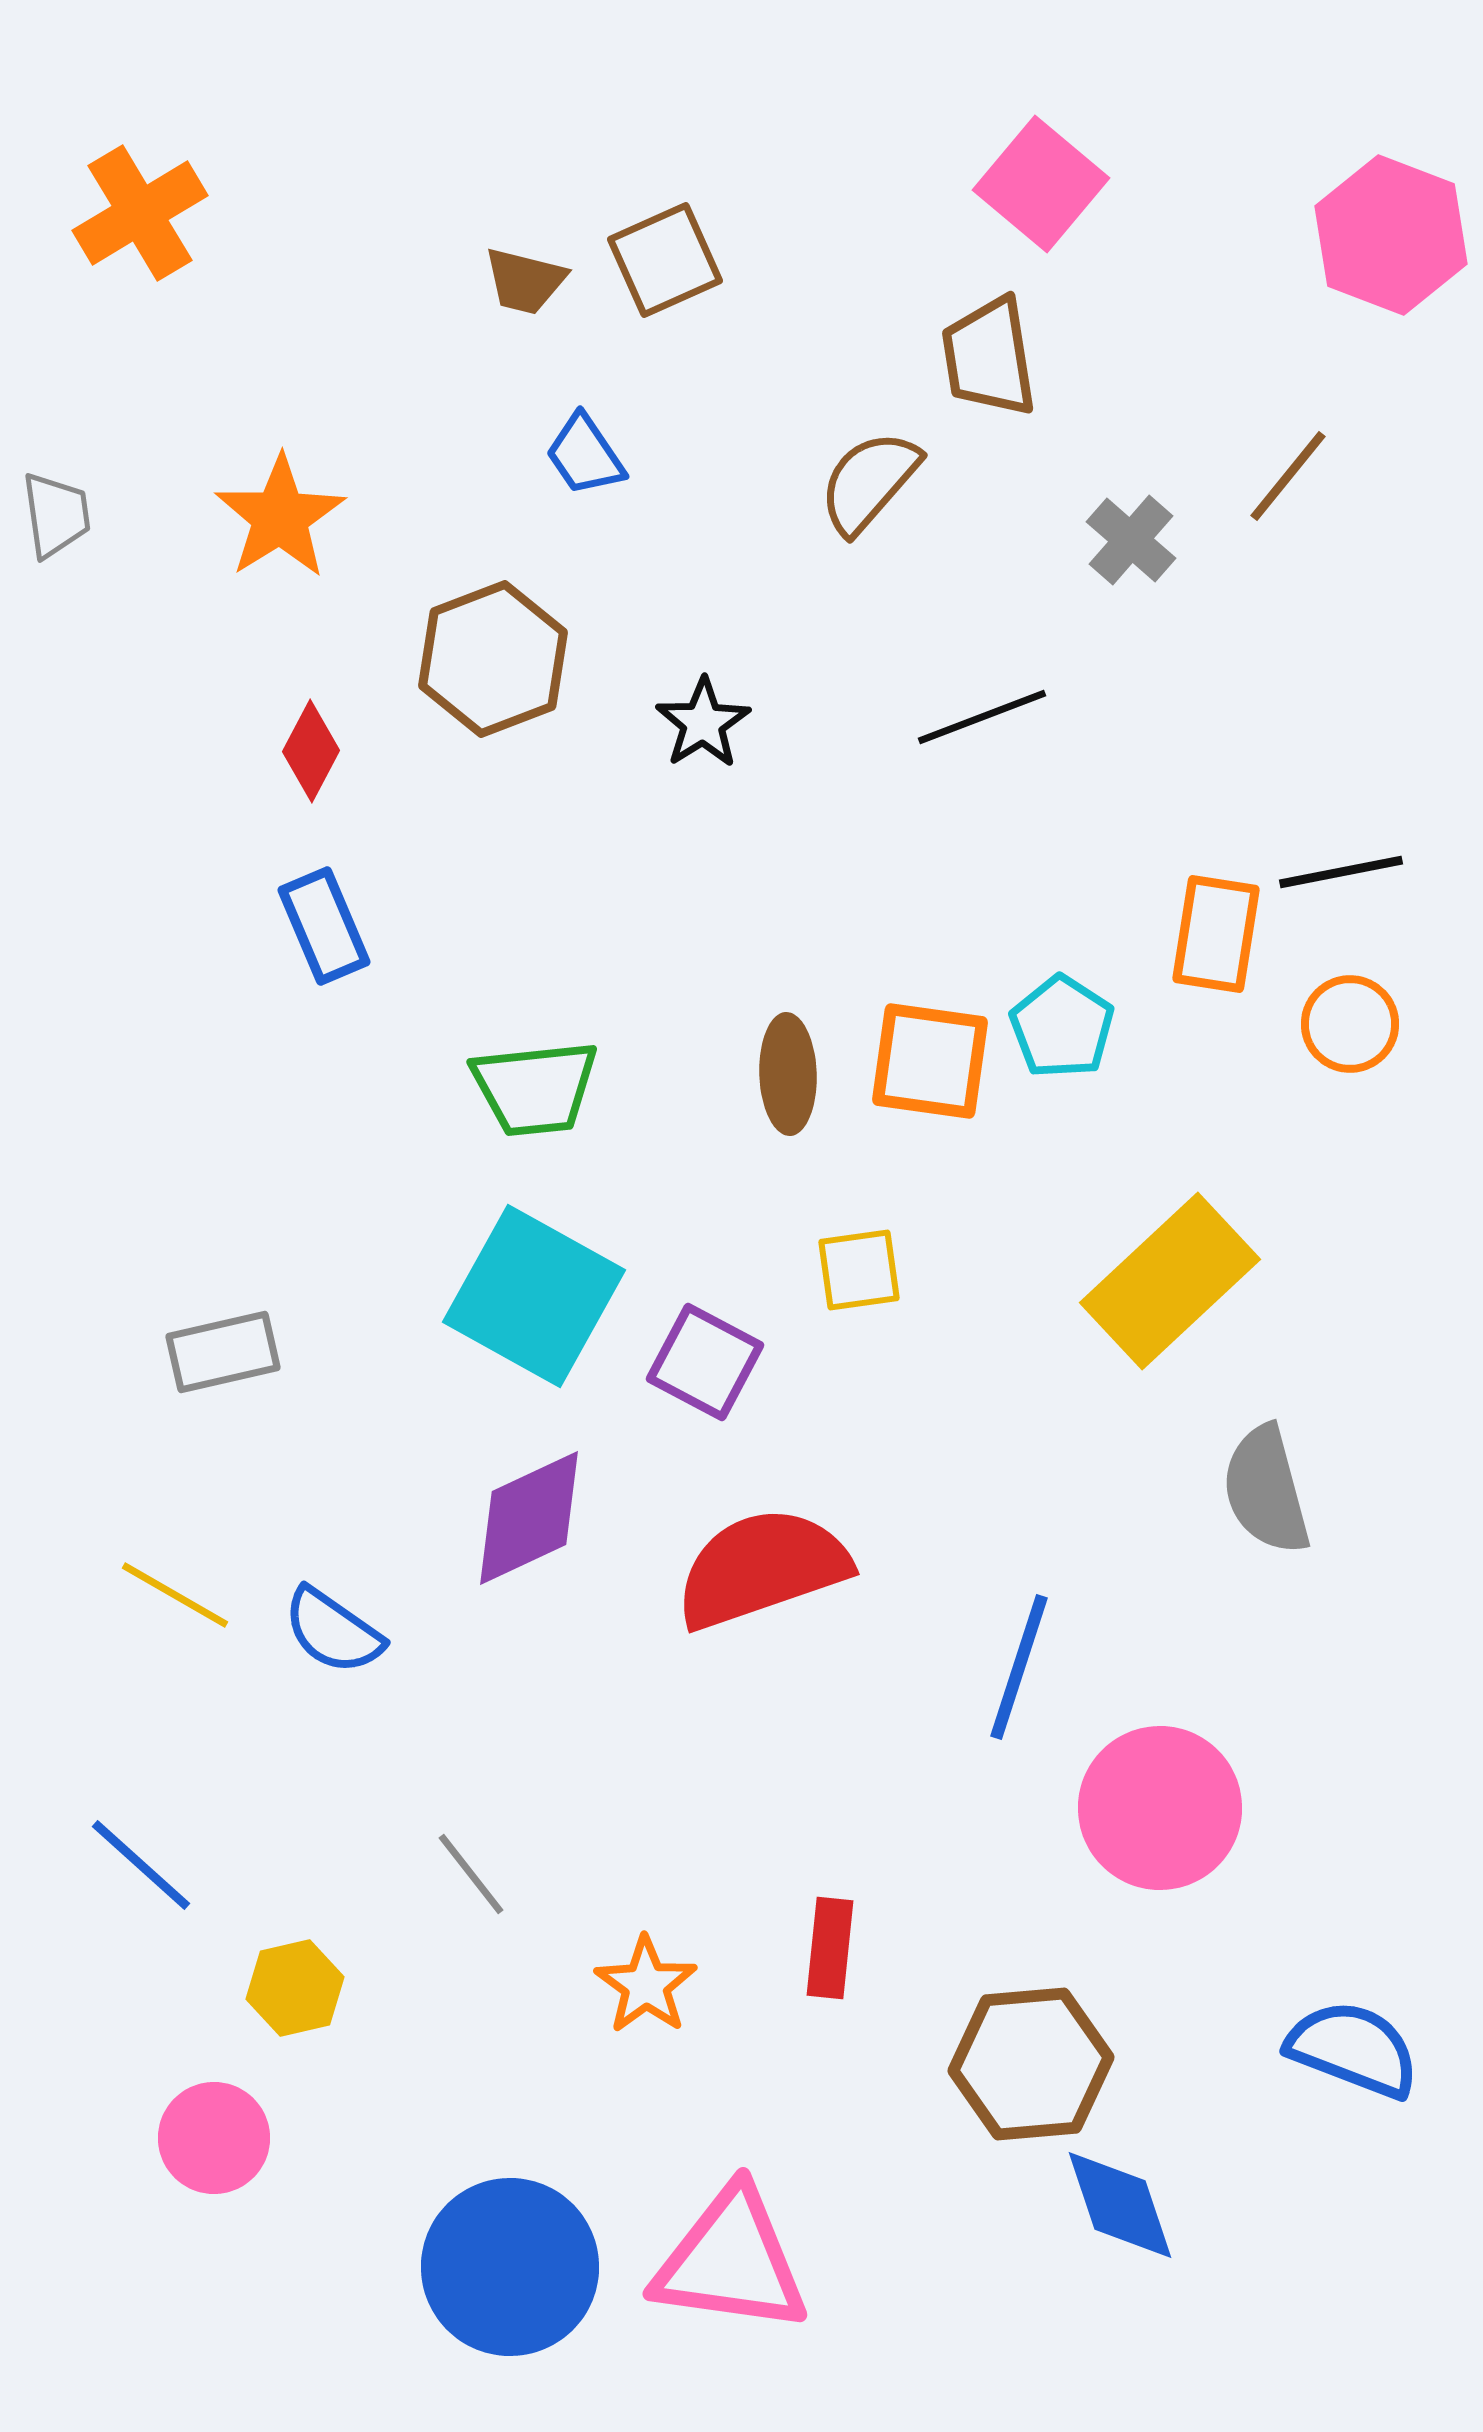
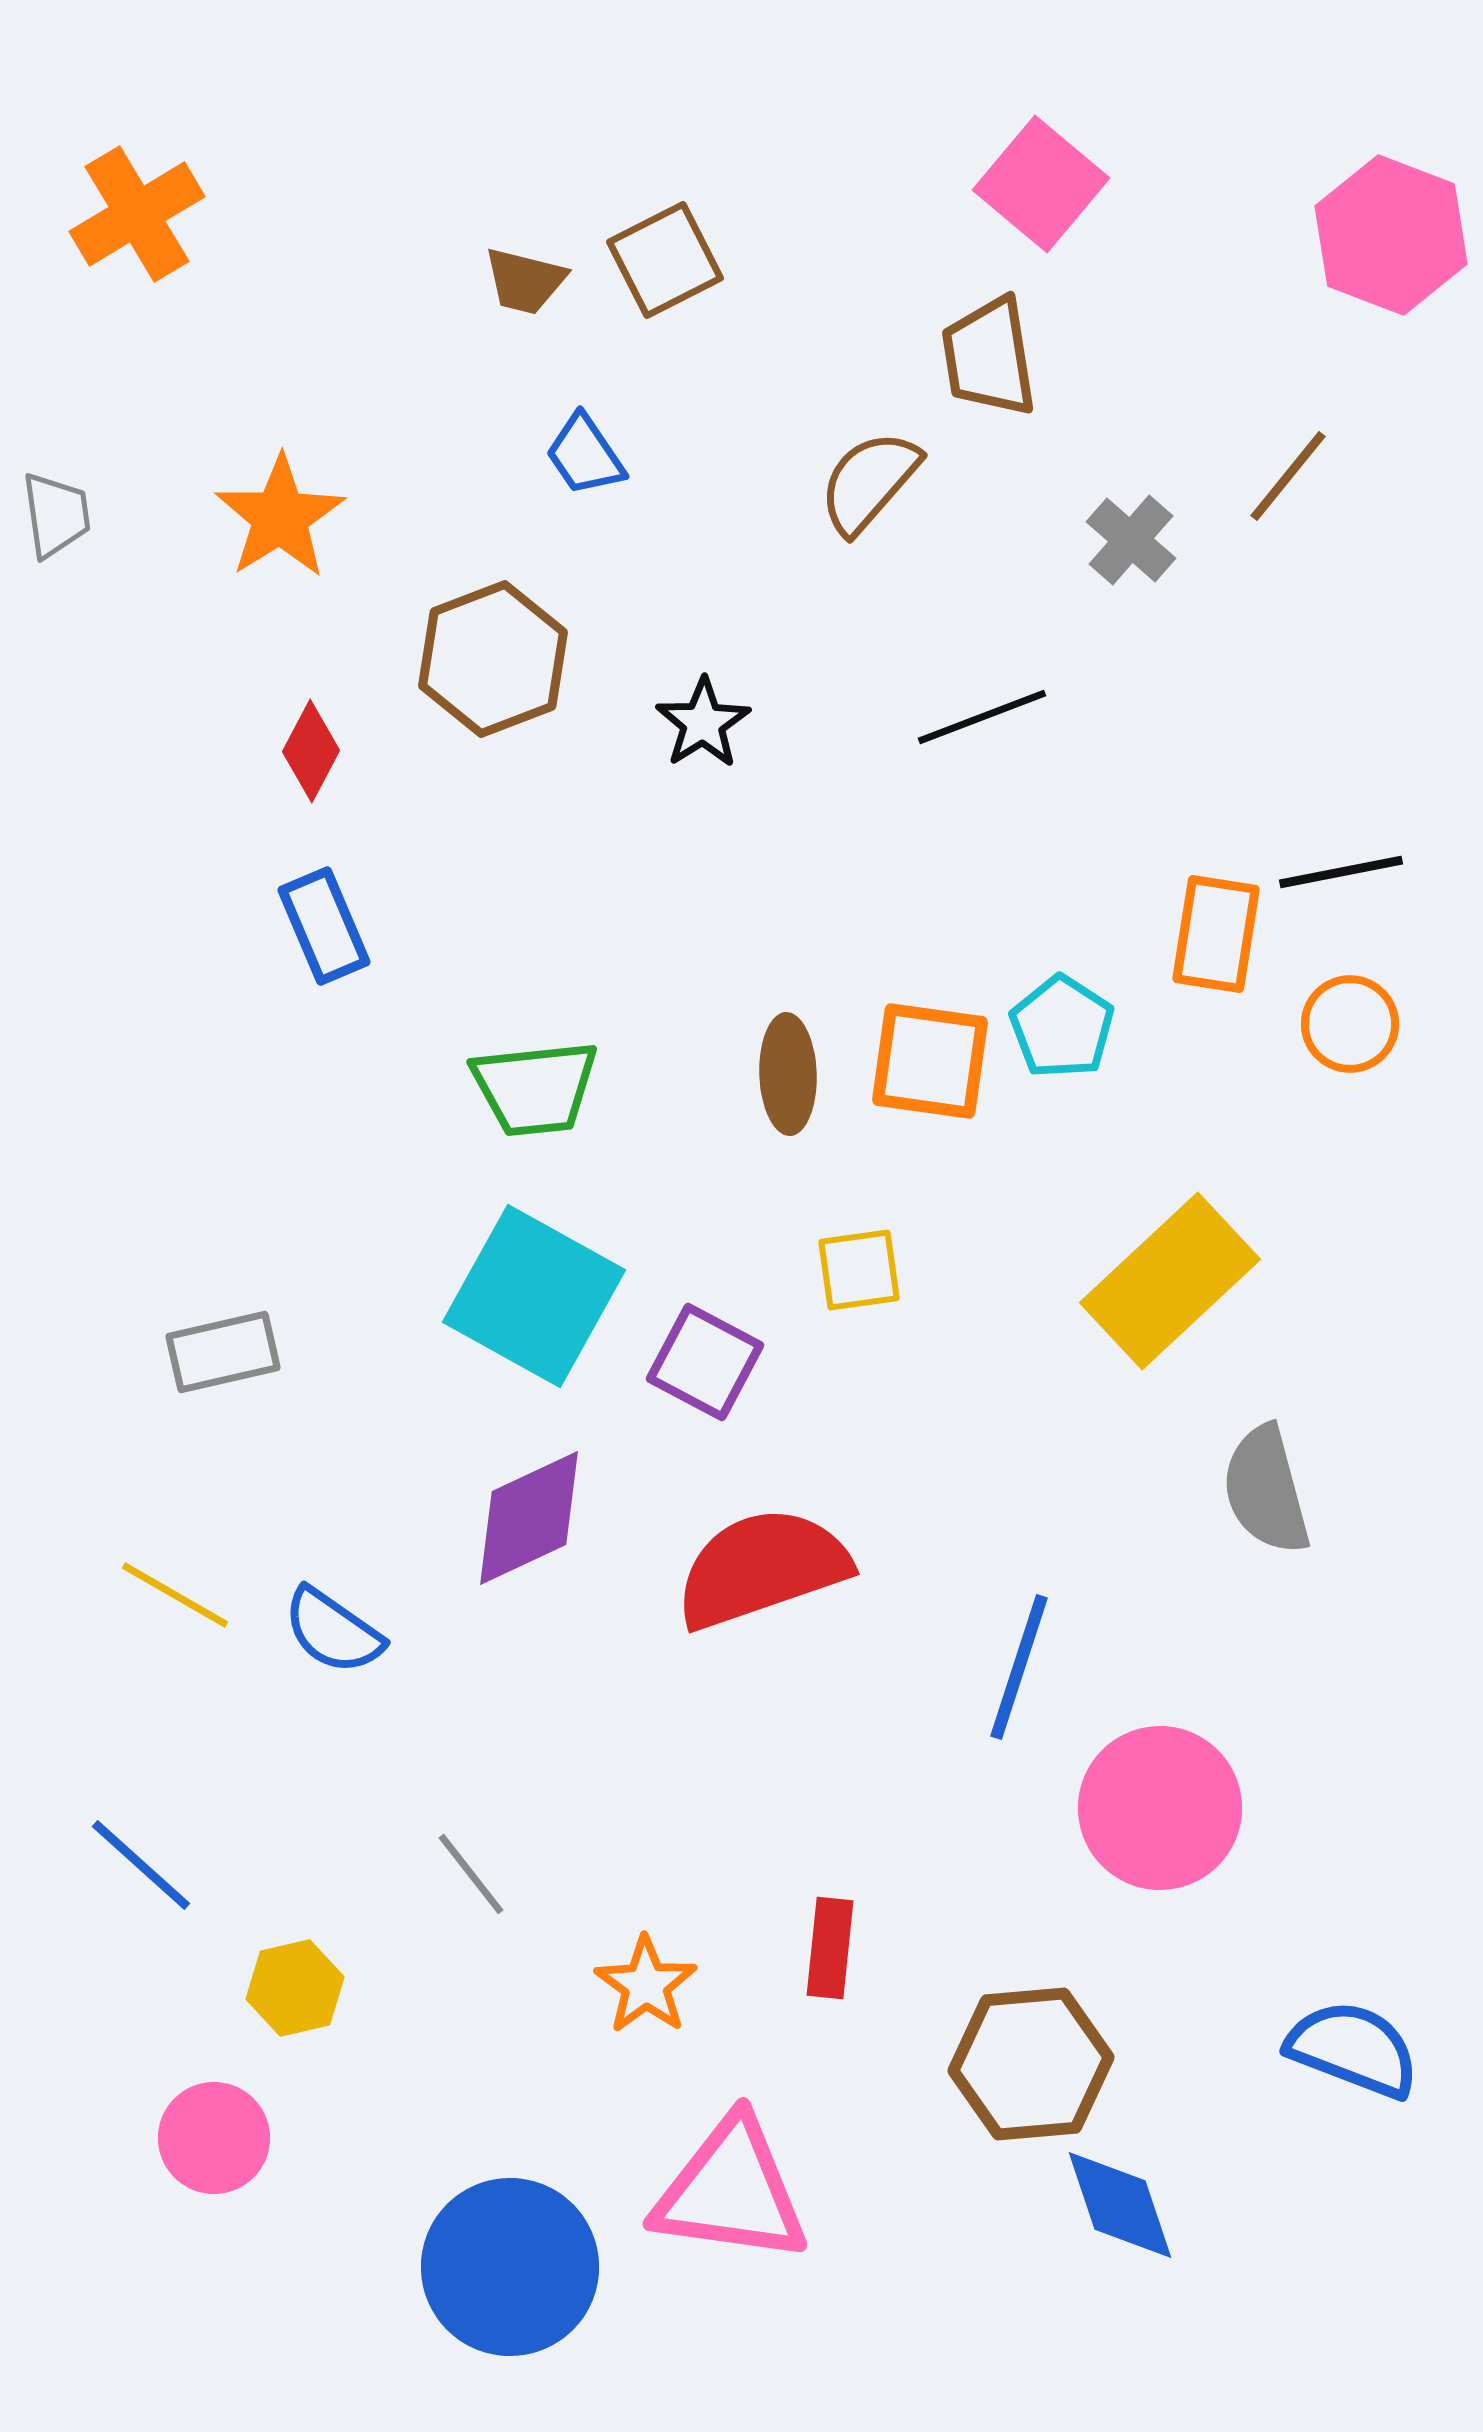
orange cross at (140, 213): moved 3 px left, 1 px down
brown square at (665, 260): rotated 3 degrees counterclockwise
pink triangle at (731, 2261): moved 70 px up
